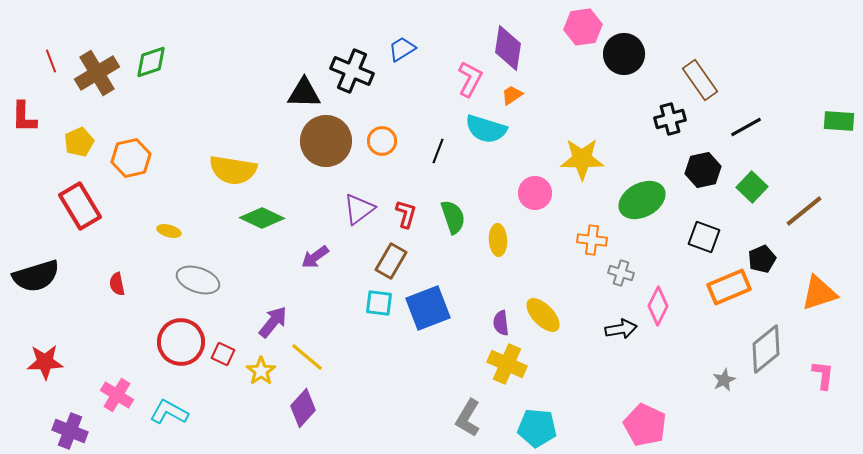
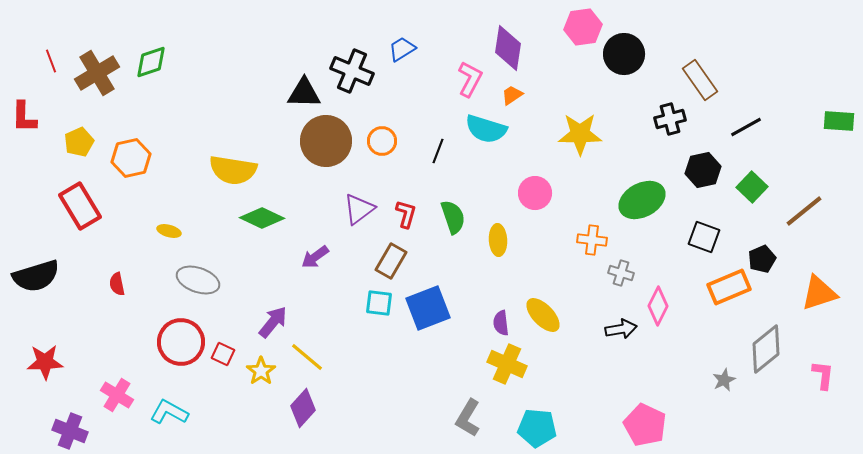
yellow star at (582, 159): moved 2 px left, 25 px up
